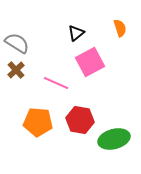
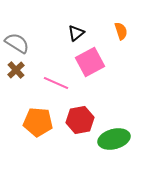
orange semicircle: moved 1 px right, 3 px down
red hexagon: rotated 20 degrees counterclockwise
